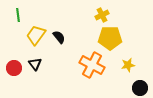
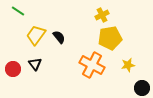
green line: moved 4 px up; rotated 48 degrees counterclockwise
yellow pentagon: rotated 10 degrees counterclockwise
red circle: moved 1 px left, 1 px down
black circle: moved 2 px right
